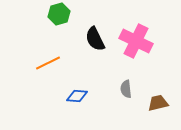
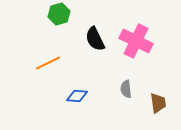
brown trapezoid: rotated 95 degrees clockwise
